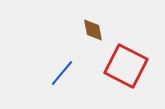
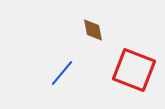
red square: moved 8 px right, 4 px down; rotated 6 degrees counterclockwise
